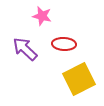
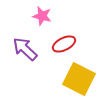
red ellipse: rotated 30 degrees counterclockwise
yellow square: rotated 36 degrees counterclockwise
